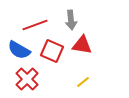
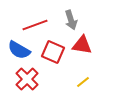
gray arrow: rotated 12 degrees counterclockwise
red square: moved 1 px right, 1 px down
